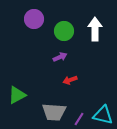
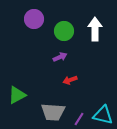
gray trapezoid: moved 1 px left
